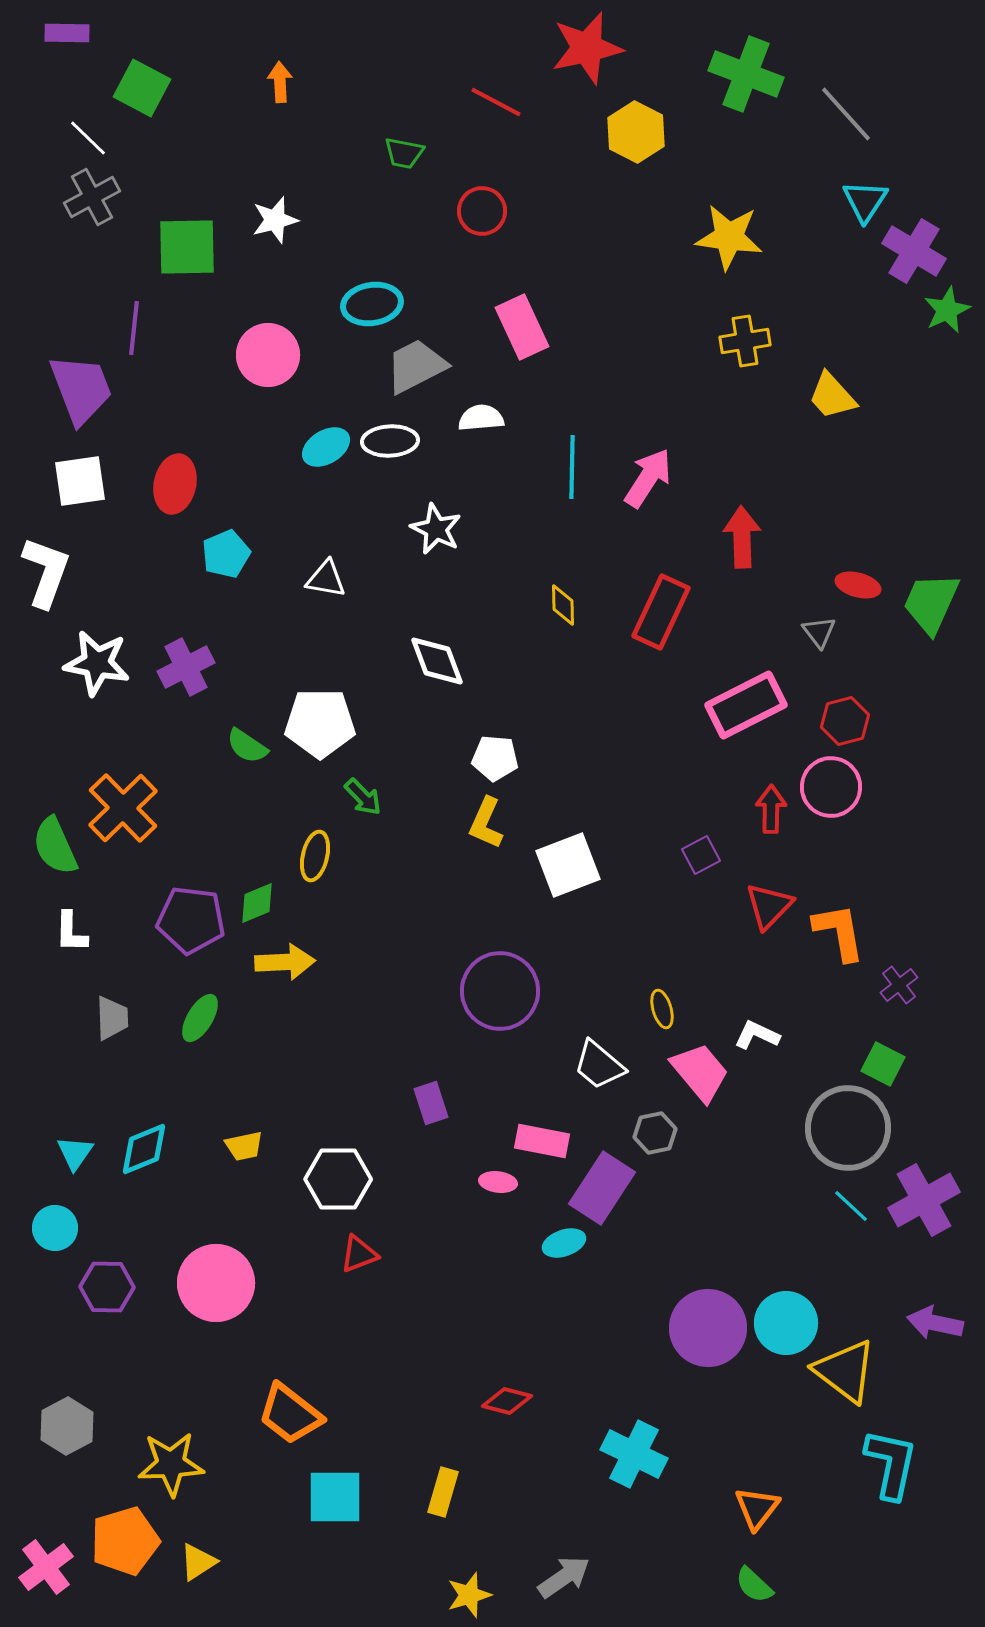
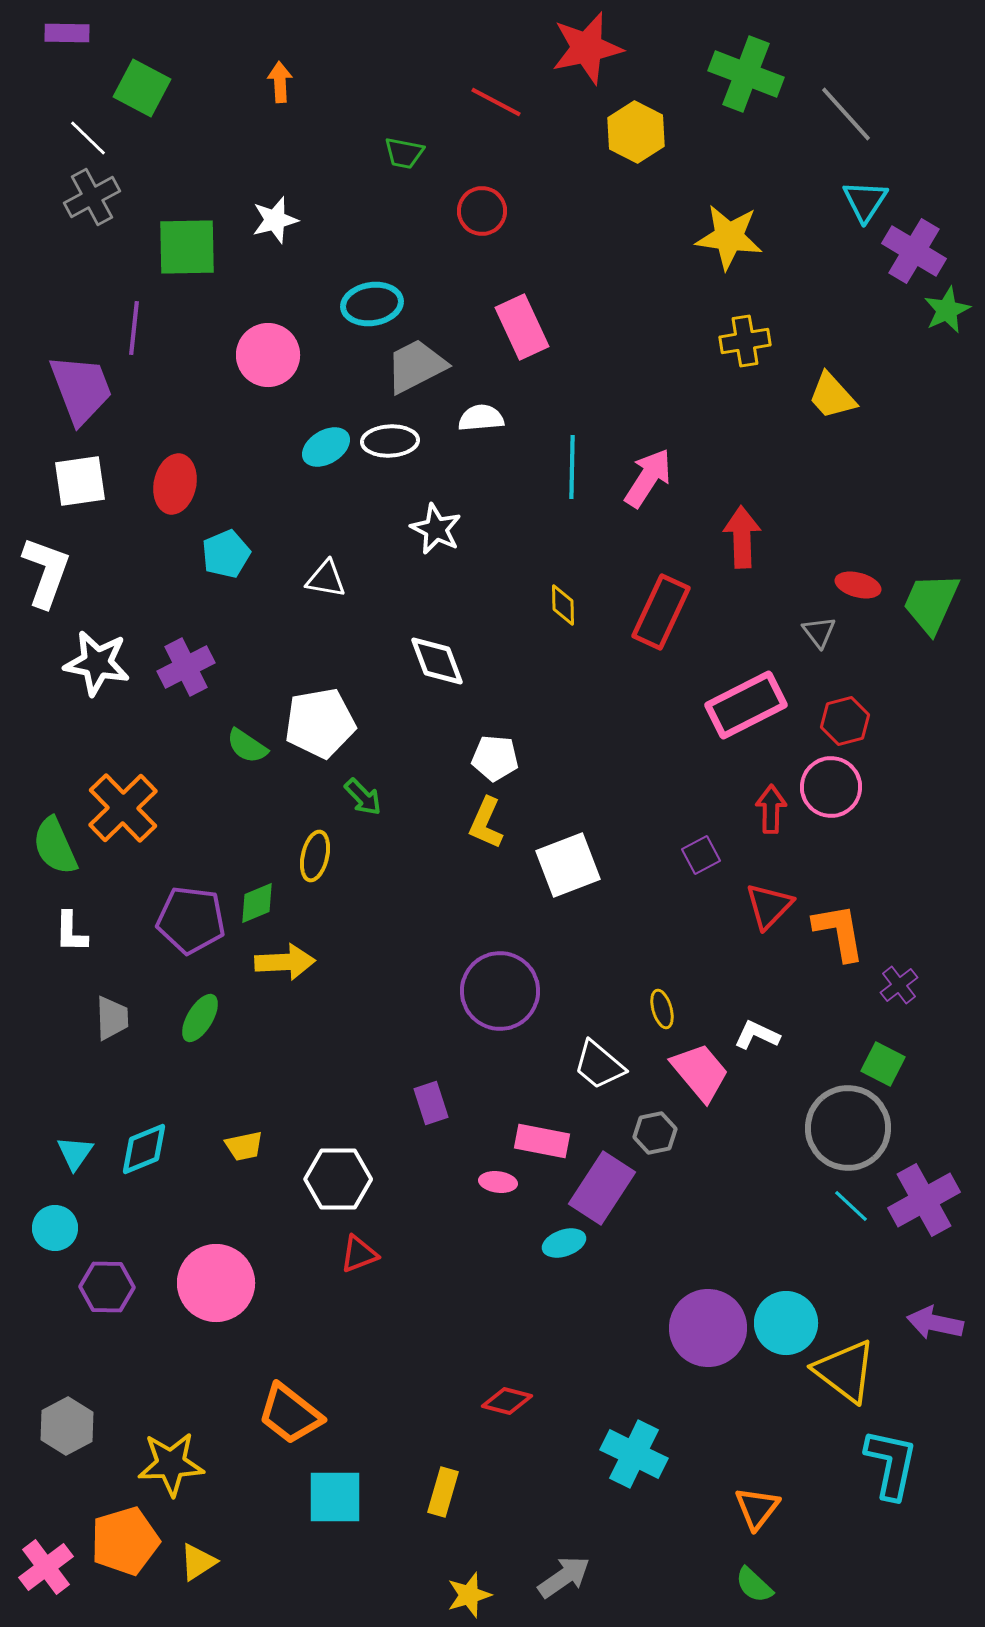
white pentagon at (320, 723): rotated 10 degrees counterclockwise
